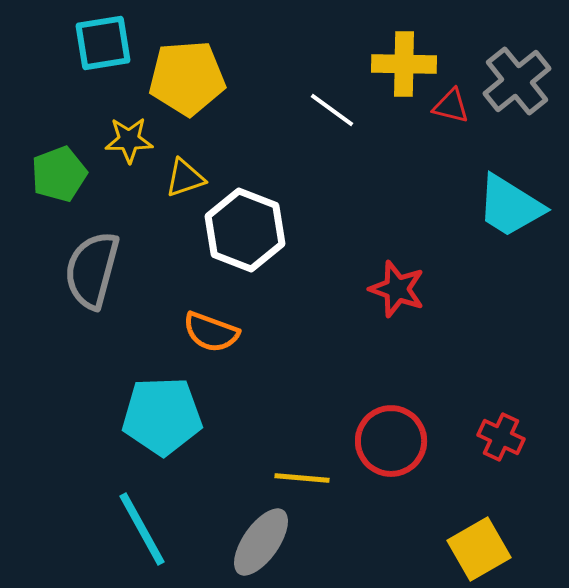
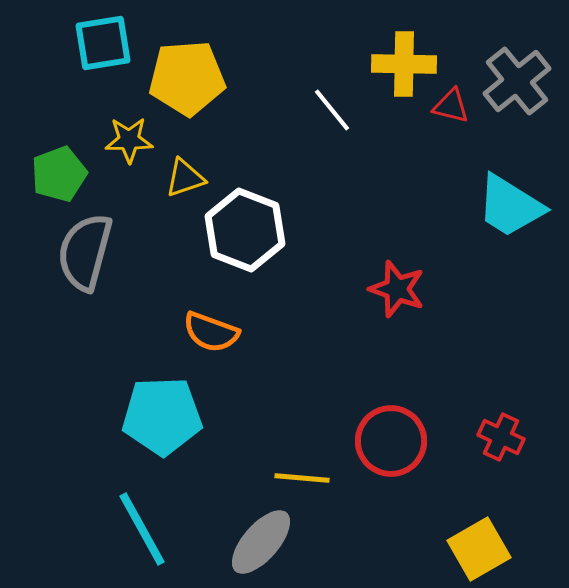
white line: rotated 15 degrees clockwise
gray semicircle: moved 7 px left, 18 px up
gray ellipse: rotated 6 degrees clockwise
